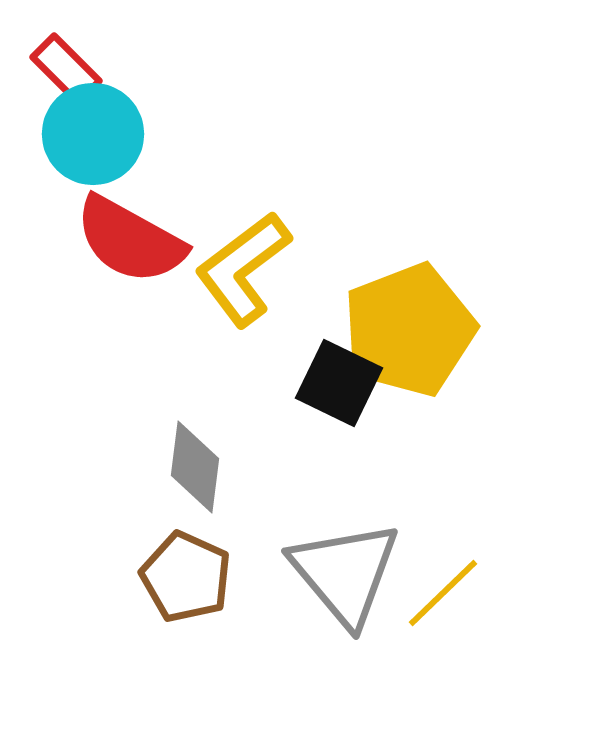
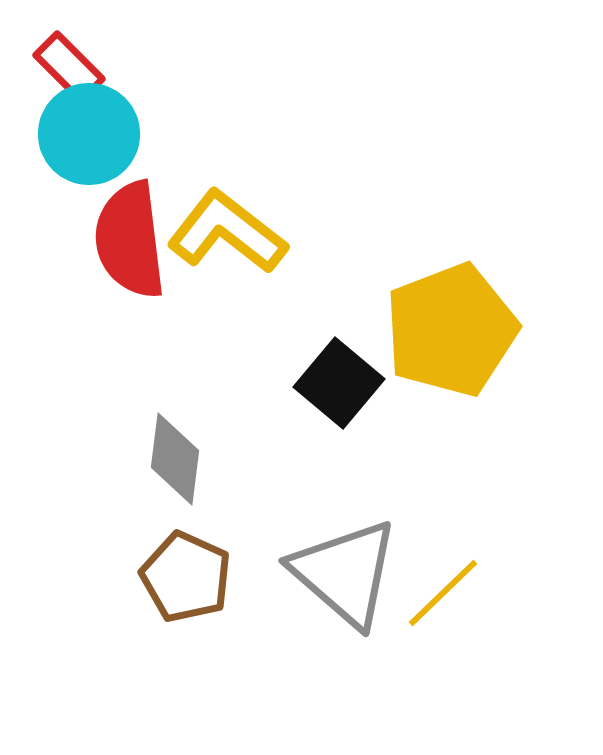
red rectangle: moved 3 px right, 2 px up
cyan circle: moved 4 px left
red semicircle: rotated 54 degrees clockwise
yellow L-shape: moved 16 px left, 37 px up; rotated 75 degrees clockwise
yellow pentagon: moved 42 px right
black square: rotated 14 degrees clockwise
gray diamond: moved 20 px left, 8 px up
gray triangle: rotated 9 degrees counterclockwise
